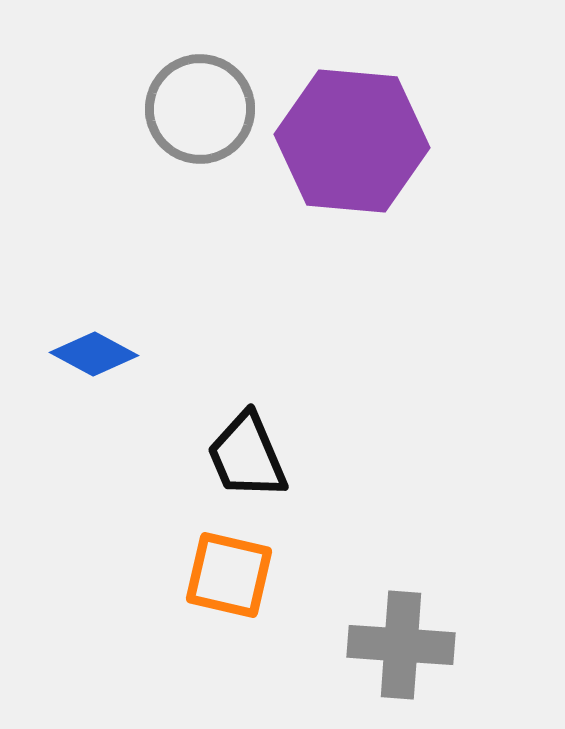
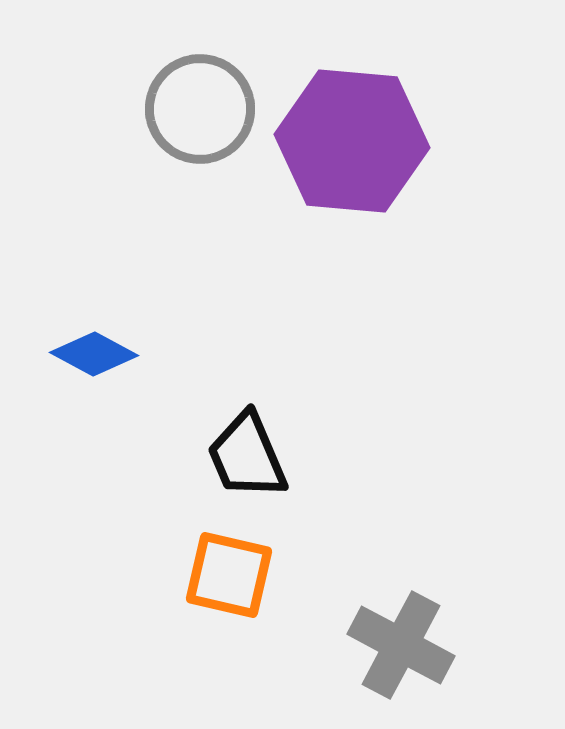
gray cross: rotated 24 degrees clockwise
